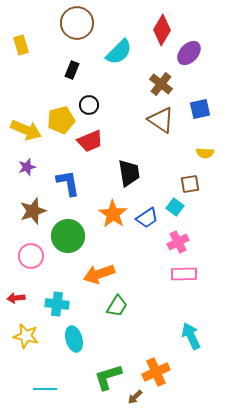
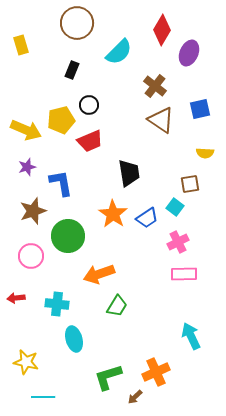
purple ellipse: rotated 20 degrees counterclockwise
brown cross: moved 6 px left, 2 px down
blue L-shape: moved 7 px left
yellow star: moved 26 px down
cyan line: moved 2 px left, 8 px down
